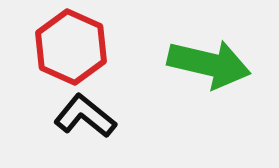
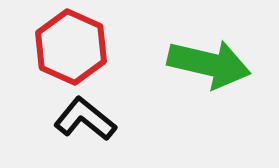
black L-shape: moved 3 px down
